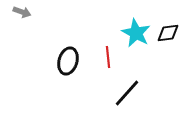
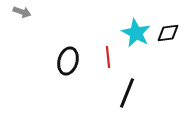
black line: rotated 20 degrees counterclockwise
